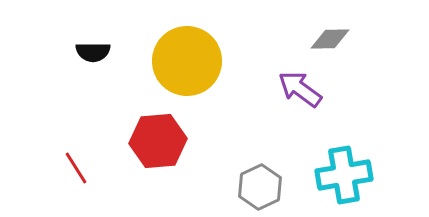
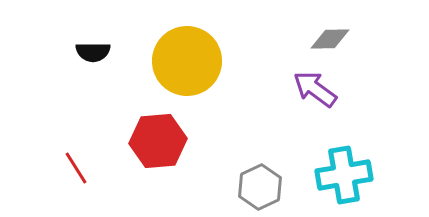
purple arrow: moved 15 px right
